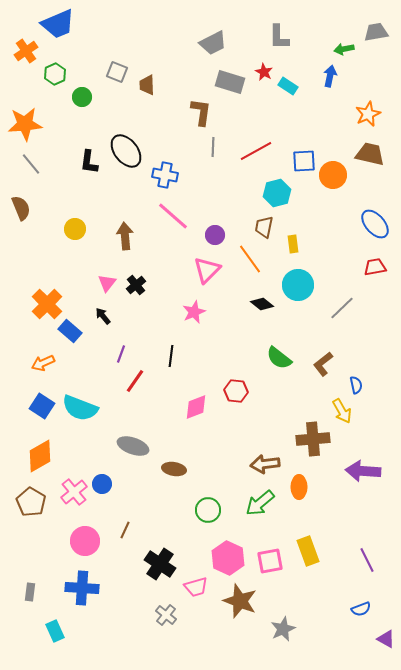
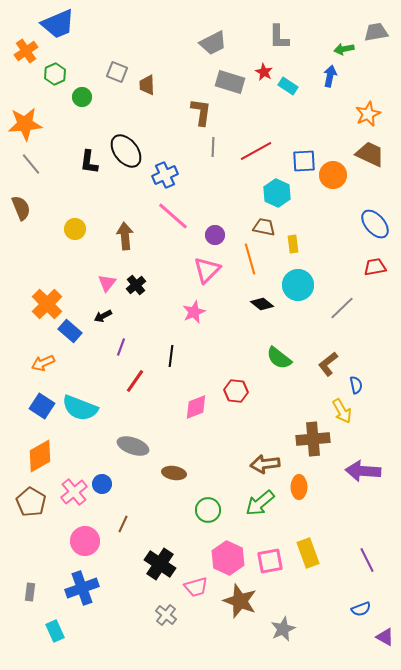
brown trapezoid at (370, 154): rotated 12 degrees clockwise
blue cross at (165, 175): rotated 35 degrees counterclockwise
cyan hexagon at (277, 193): rotated 20 degrees counterclockwise
brown trapezoid at (264, 227): rotated 90 degrees clockwise
orange line at (250, 259): rotated 20 degrees clockwise
black arrow at (103, 316): rotated 78 degrees counterclockwise
purple line at (121, 354): moved 7 px up
brown L-shape at (323, 364): moved 5 px right
brown ellipse at (174, 469): moved 4 px down
brown line at (125, 530): moved 2 px left, 6 px up
yellow rectangle at (308, 551): moved 2 px down
blue cross at (82, 588): rotated 24 degrees counterclockwise
purple triangle at (386, 639): moved 1 px left, 2 px up
